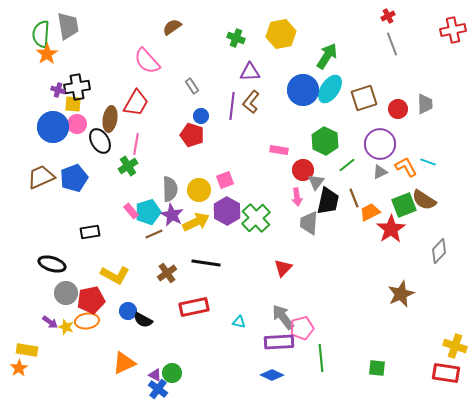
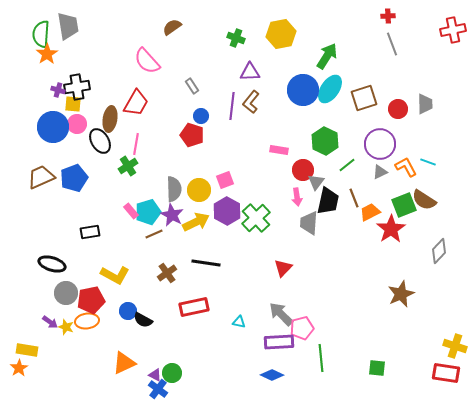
red cross at (388, 16): rotated 24 degrees clockwise
gray semicircle at (170, 189): moved 4 px right
gray arrow at (283, 317): moved 2 px left, 3 px up; rotated 8 degrees counterclockwise
